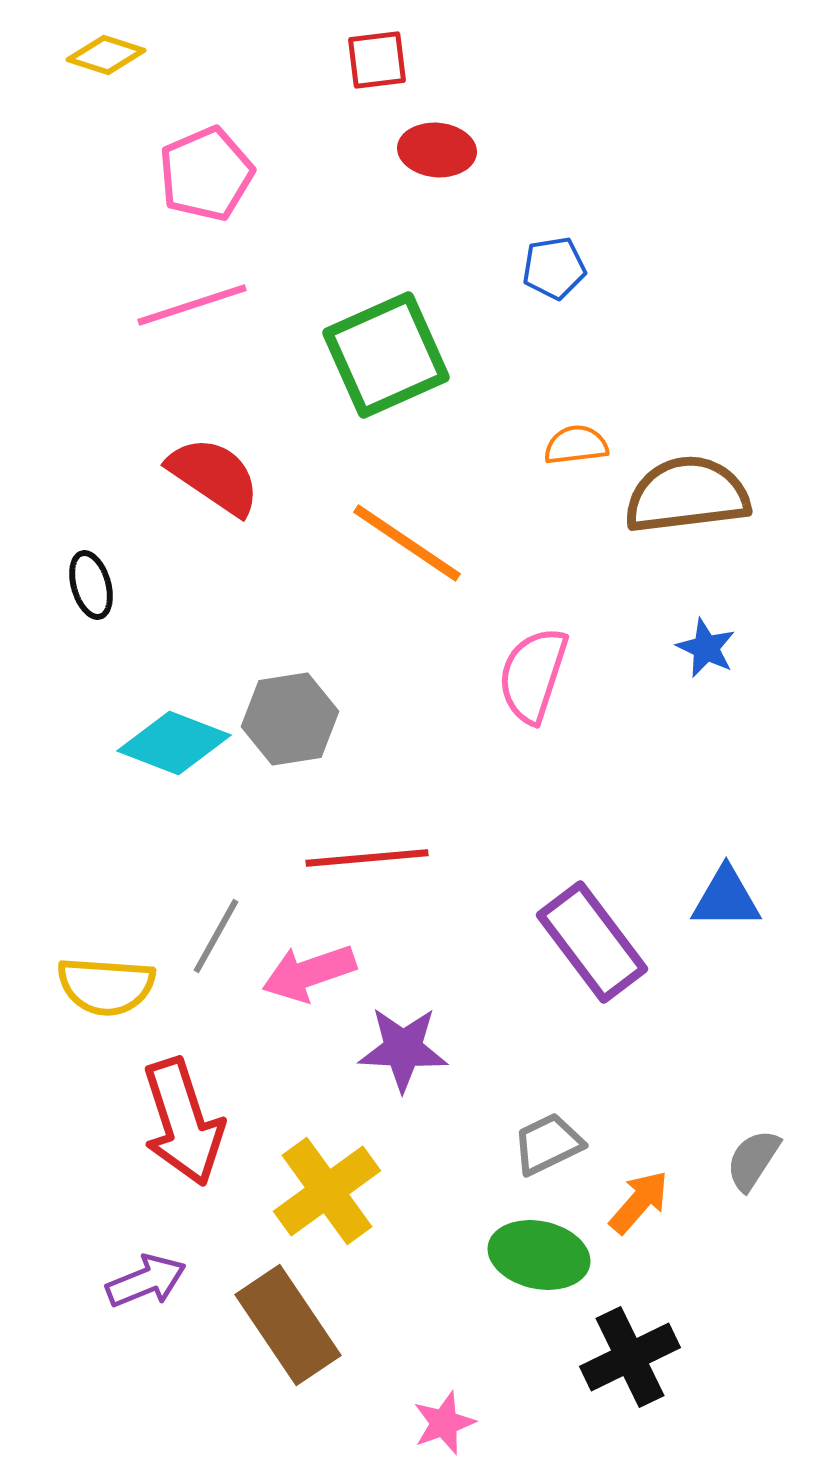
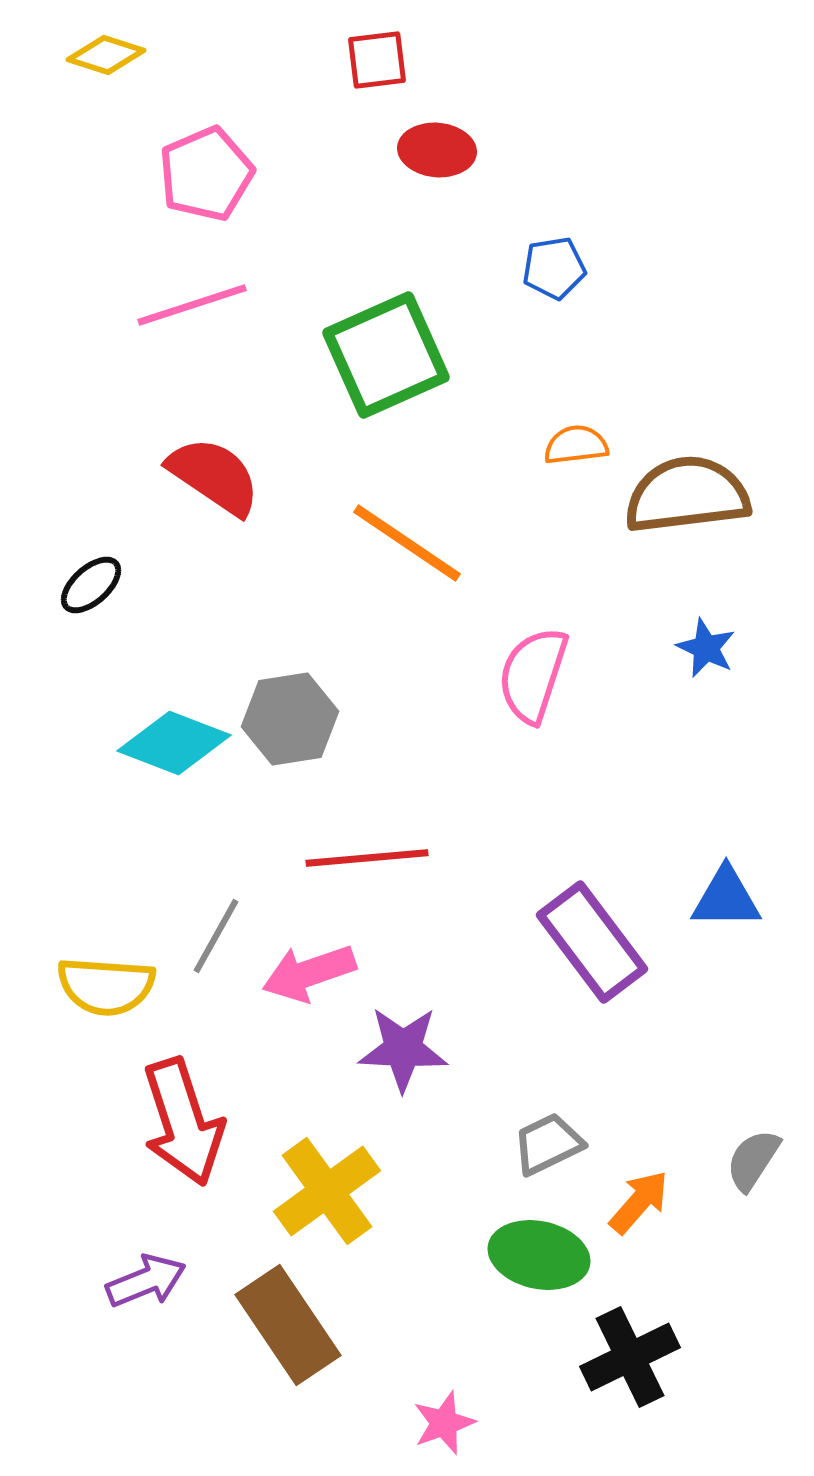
black ellipse: rotated 64 degrees clockwise
